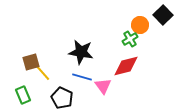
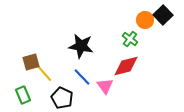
orange circle: moved 5 px right, 5 px up
green cross: rotated 21 degrees counterclockwise
black star: moved 6 px up
yellow line: moved 2 px right, 1 px down
blue line: rotated 30 degrees clockwise
pink triangle: moved 2 px right
